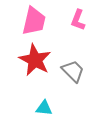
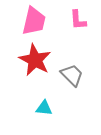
pink L-shape: rotated 25 degrees counterclockwise
gray trapezoid: moved 1 px left, 4 px down
